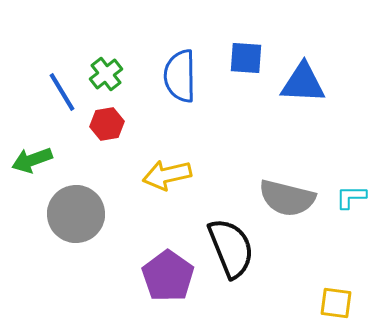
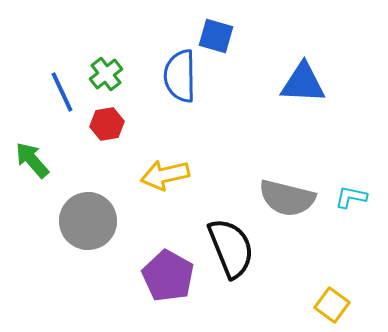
blue square: moved 30 px left, 22 px up; rotated 12 degrees clockwise
blue line: rotated 6 degrees clockwise
green arrow: rotated 69 degrees clockwise
yellow arrow: moved 2 px left
cyan L-shape: rotated 12 degrees clockwise
gray circle: moved 12 px right, 7 px down
purple pentagon: rotated 6 degrees counterclockwise
yellow square: moved 4 px left, 2 px down; rotated 28 degrees clockwise
